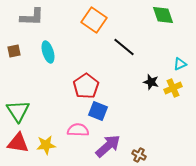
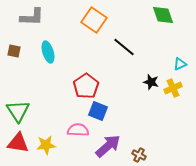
brown square: rotated 24 degrees clockwise
